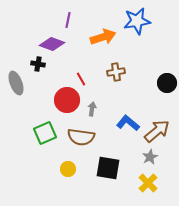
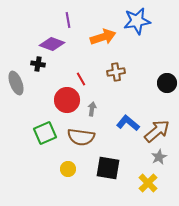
purple line: rotated 21 degrees counterclockwise
gray star: moved 9 px right
